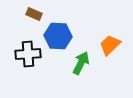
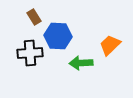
brown rectangle: moved 3 px down; rotated 35 degrees clockwise
black cross: moved 2 px right, 1 px up
green arrow: rotated 120 degrees counterclockwise
